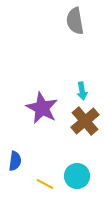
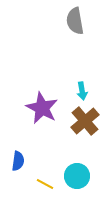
blue semicircle: moved 3 px right
